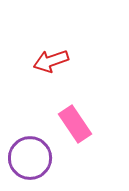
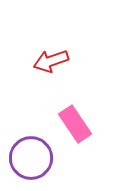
purple circle: moved 1 px right
